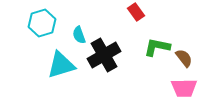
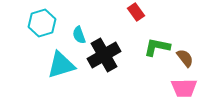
brown semicircle: moved 1 px right
